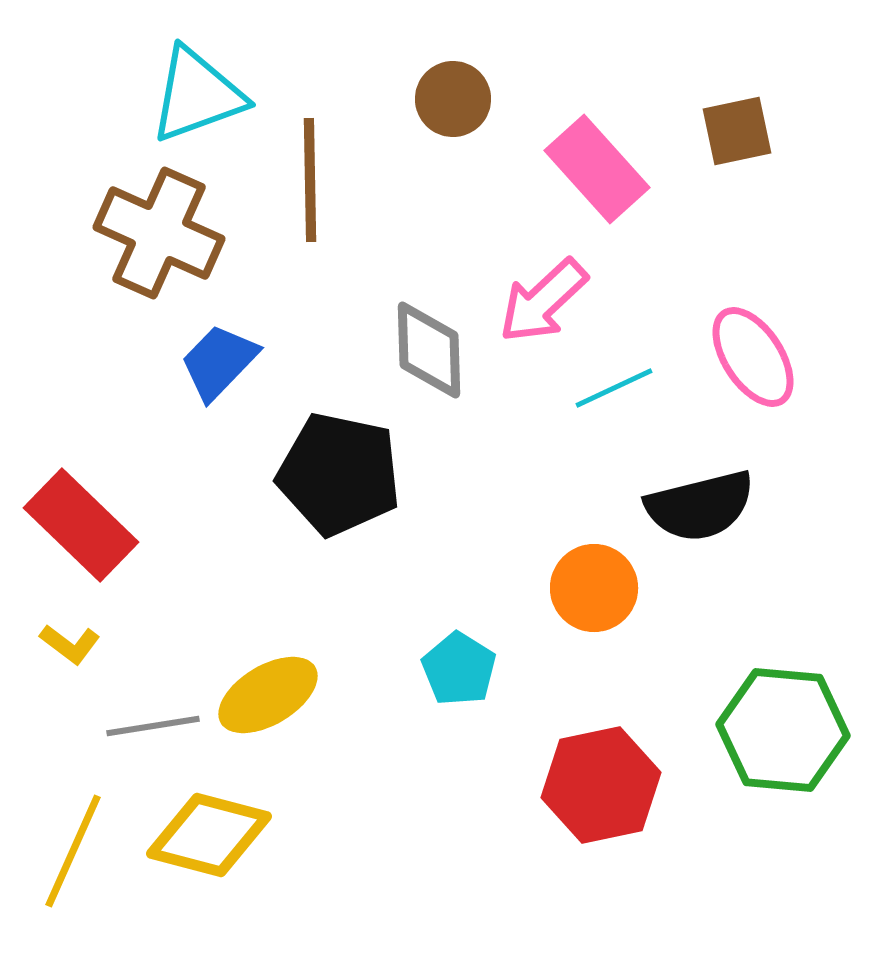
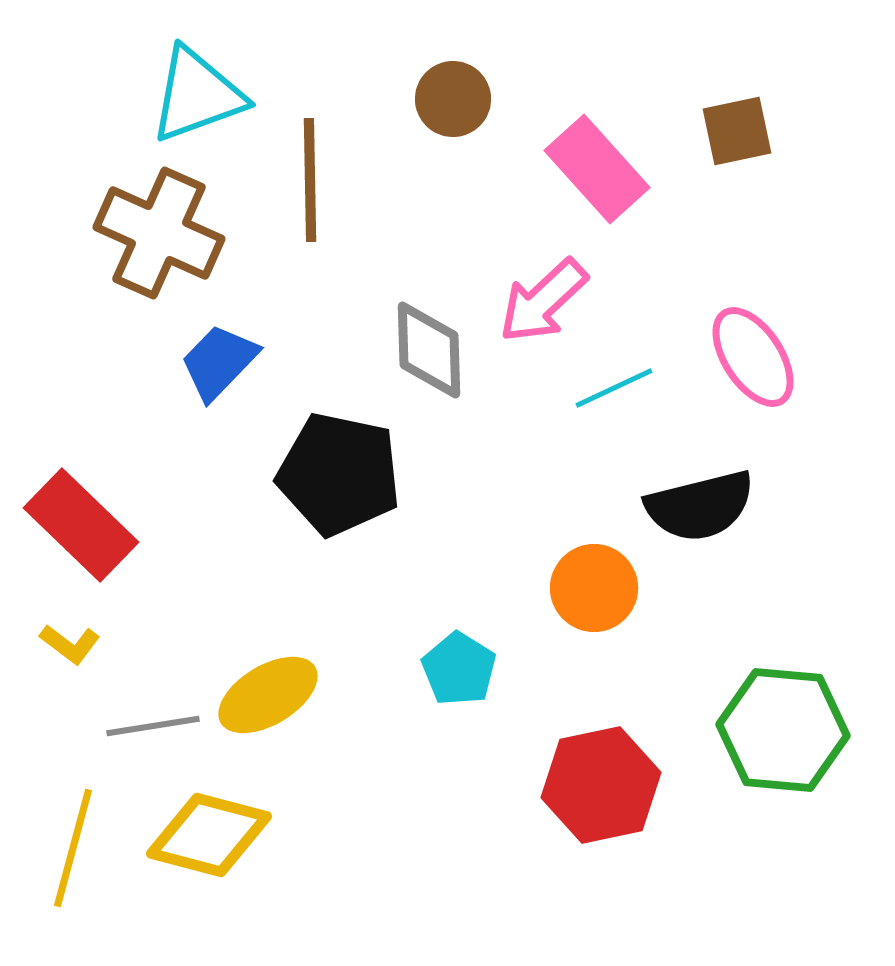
yellow line: moved 3 px up; rotated 9 degrees counterclockwise
